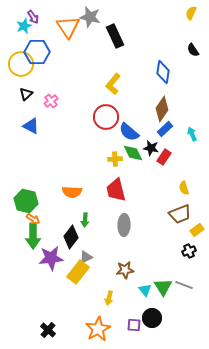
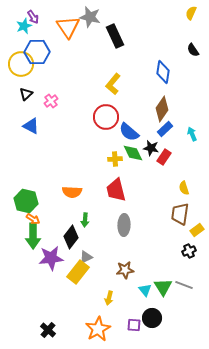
brown trapezoid at (180, 214): rotated 120 degrees clockwise
